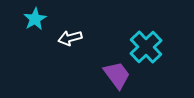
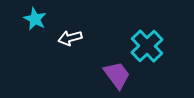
cyan star: rotated 15 degrees counterclockwise
cyan cross: moved 1 px right, 1 px up
